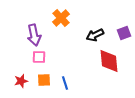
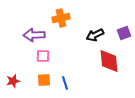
orange cross: rotated 30 degrees clockwise
purple arrow: rotated 100 degrees clockwise
pink square: moved 4 px right, 1 px up
red star: moved 8 px left
